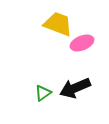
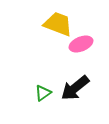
pink ellipse: moved 1 px left, 1 px down
black arrow: rotated 16 degrees counterclockwise
